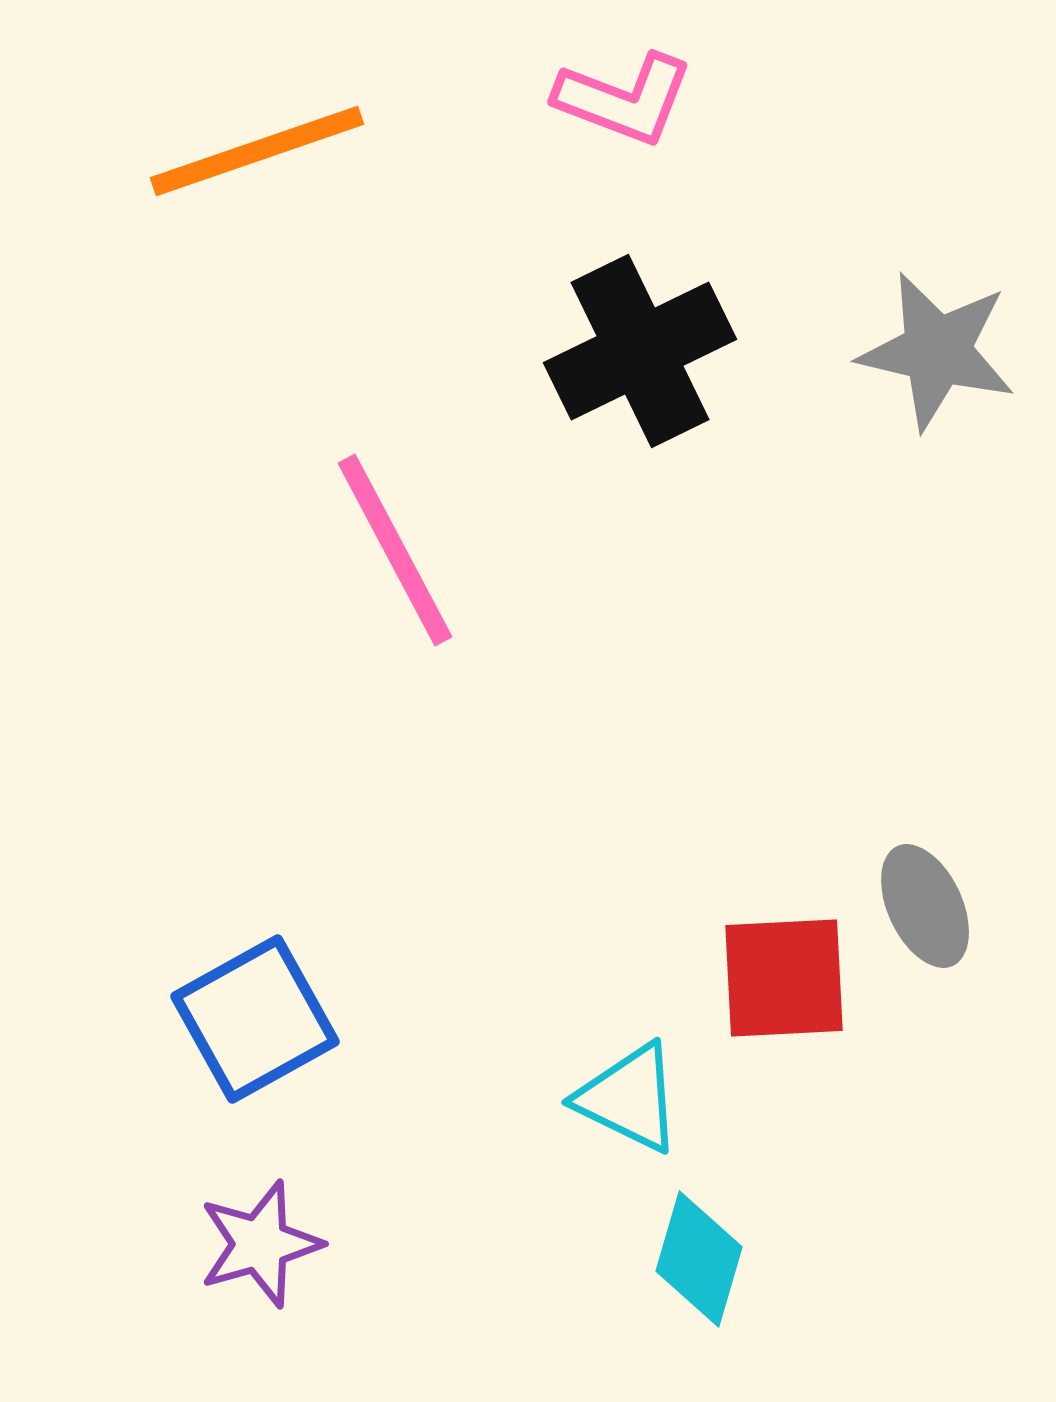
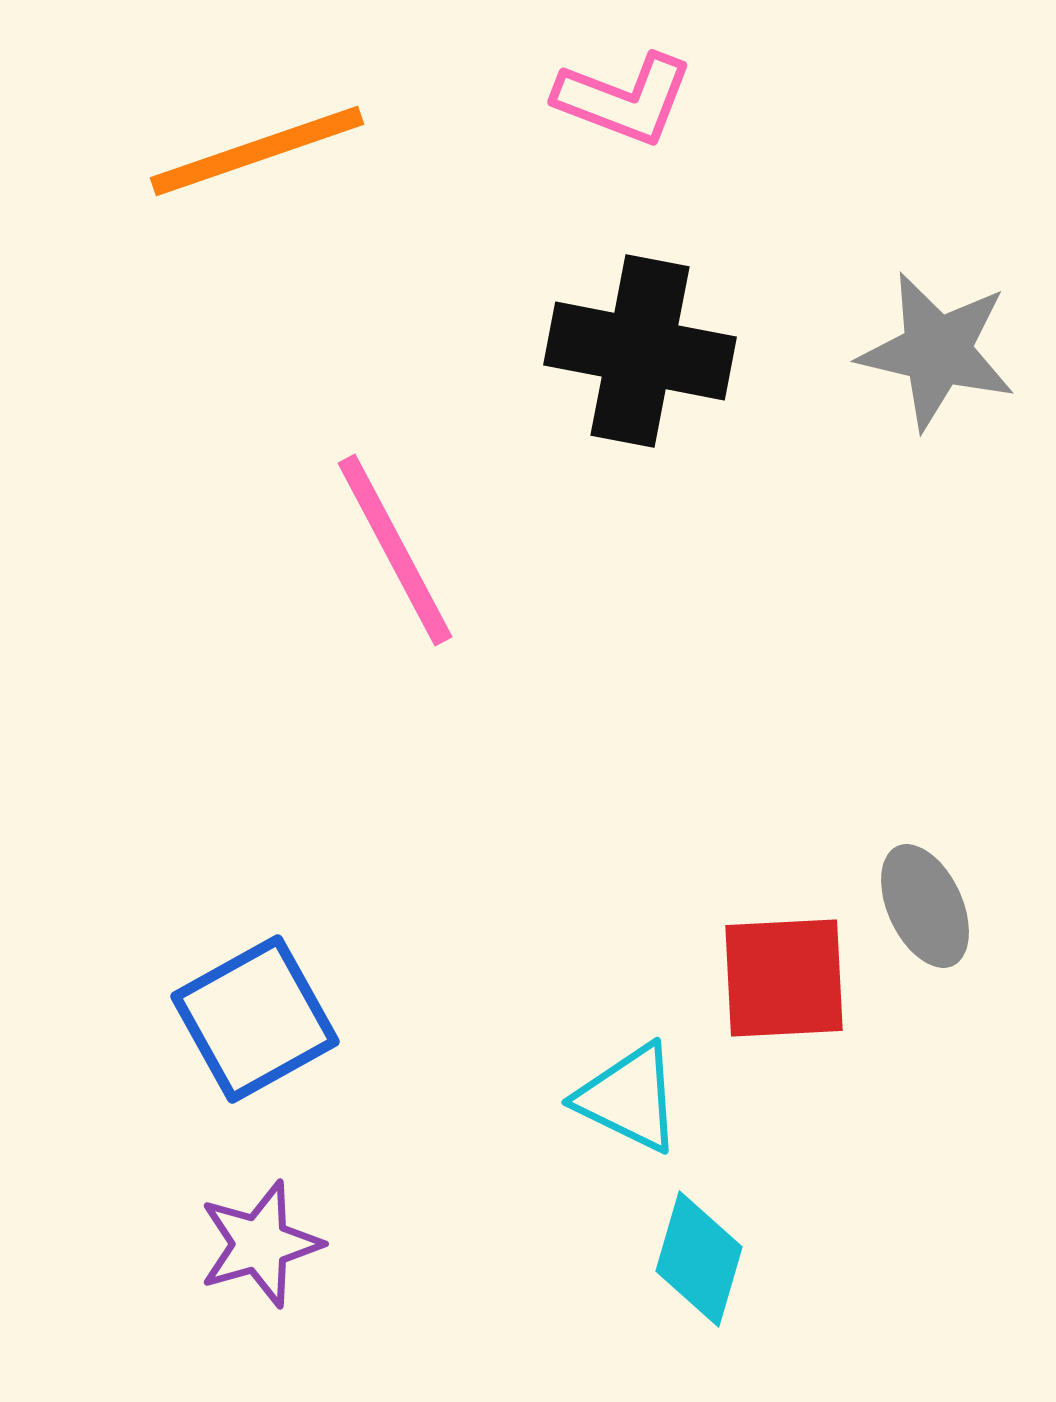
black cross: rotated 37 degrees clockwise
